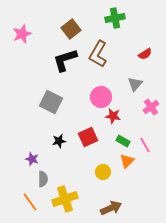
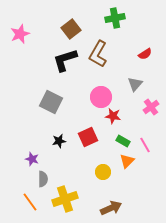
pink star: moved 2 px left
